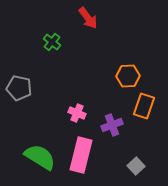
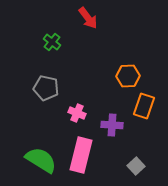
gray pentagon: moved 27 px right
purple cross: rotated 25 degrees clockwise
green semicircle: moved 1 px right, 3 px down
